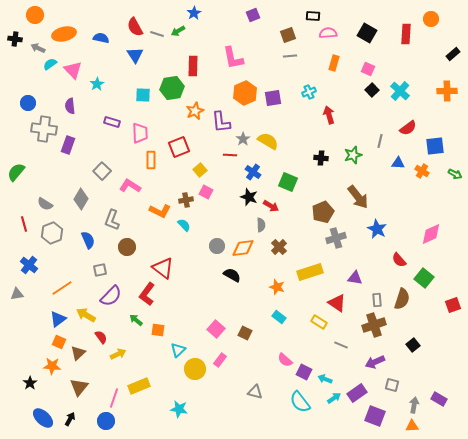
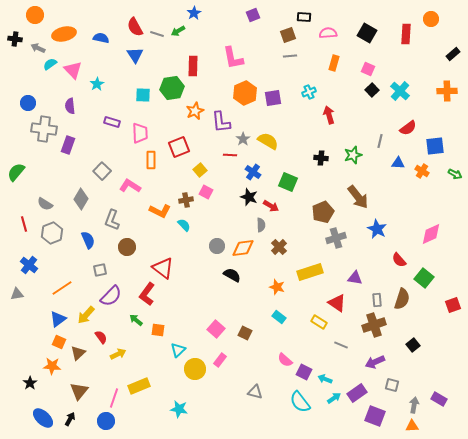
black rectangle at (313, 16): moved 9 px left, 1 px down
yellow arrow at (86, 315): rotated 78 degrees counterclockwise
brown triangle at (79, 387): moved 4 px down
